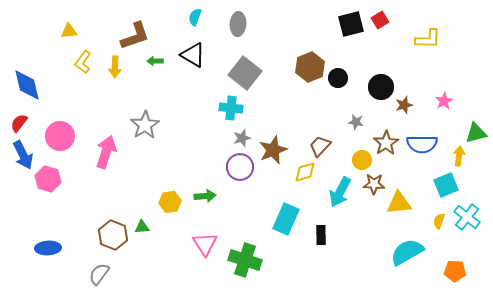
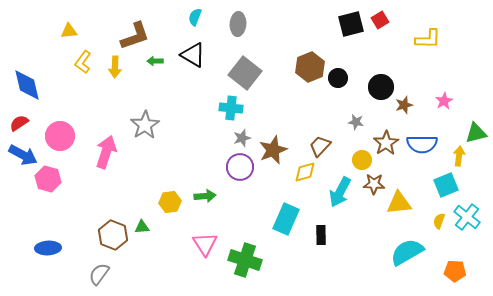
red semicircle at (19, 123): rotated 18 degrees clockwise
blue arrow at (23, 155): rotated 36 degrees counterclockwise
